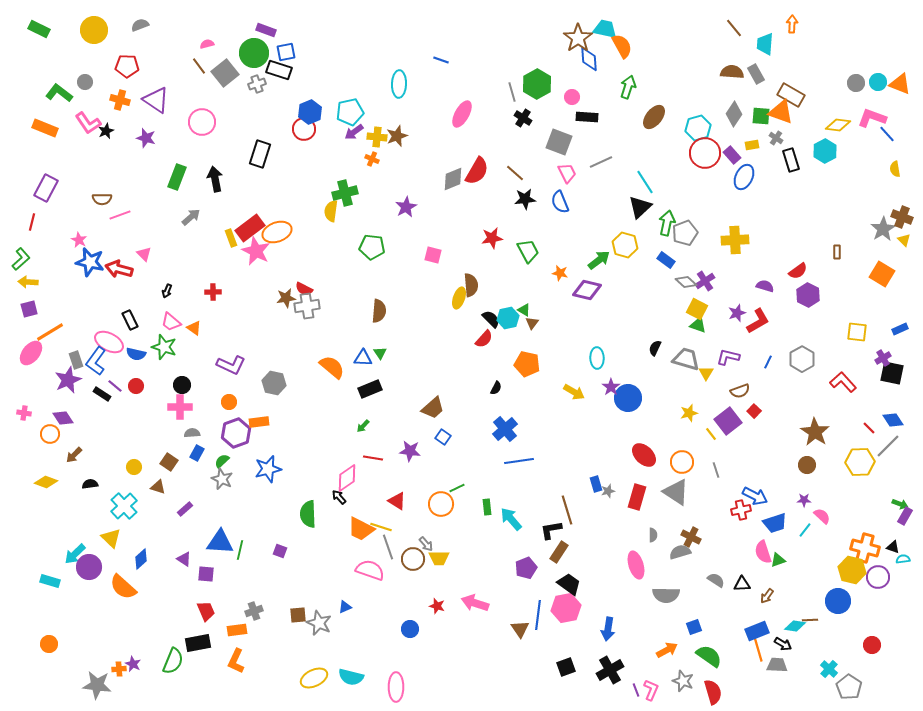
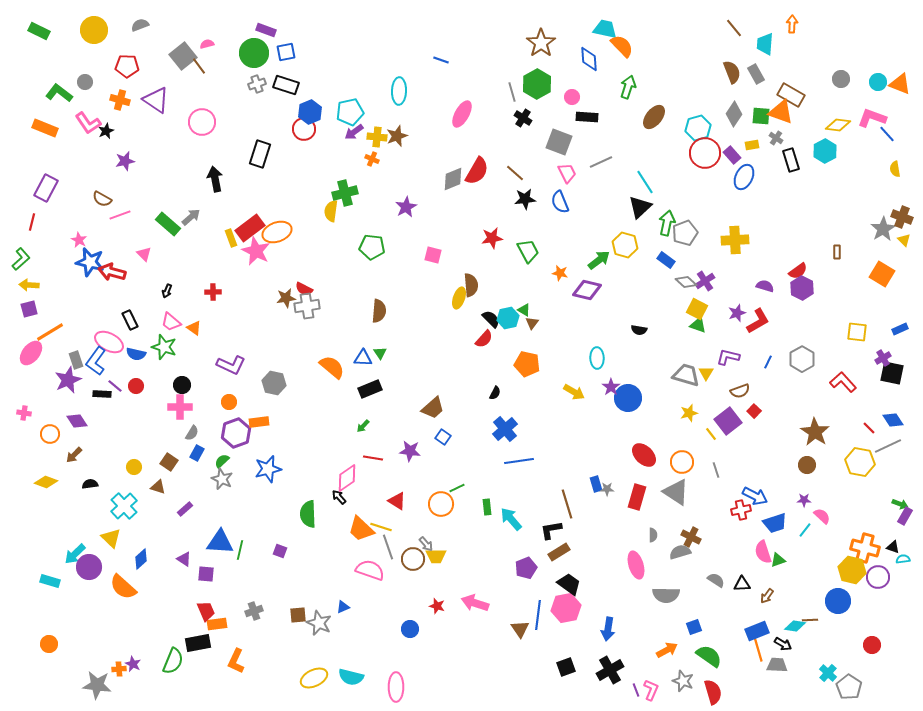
green rectangle at (39, 29): moved 2 px down
brown star at (578, 38): moved 37 px left, 5 px down
orange semicircle at (622, 46): rotated 15 degrees counterclockwise
black rectangle at (279, 70): moved 7 px right, 15 px down
brown semicircle at (732, 72): rotated 65 degrees clockwise
gray square at (225, 73): moved 42 px left, 17 px up
gray circle at (856, 83): moved 15 px left, 4 px up
cyan ellipse at (399, 84): moved 7 px down
purple star at (146, 138): moved 21 px left, 23 px down; rotated 30 degrees counterclockwise
green rectangle at (177, 177): moved 9 px left, 47 px down; rotated 70 degrees counterclockwise
brown semicircle at (102, 199): rotated 30 degrees clockwise
red arrow at (119, 269): moved 7 px left, 3 px down
yellow arrow at (28, 282): moved 1 px right, 3 px down
purple hexagon at (808, 295): moved 6 px left, 7 px up
black semicircle at (655, 348): moved 16 px left, 18 px up; rotated 105 degrees counterclockwise
gray trapezoid at (686, 359): moved 16 px down
black semicircle at (496, 388): moved 1 px left, 5 px down
black rectangle at (102, 394): rotated 30 degrees counterclockwise
purple diamond at (63, 418): moved 14 px right, 3 px down
gray semicircle at (192, 433): rotated 126 degrees clockwise
gray line at (888, 446): rotated 20 degrees clockwise
yellow hexagon at (860, 462): rotated 12 degrees clockwise
gray star at (608, 491): moved 1 px left, 2 px up; rotated 16 degrees clockwise
brown line at (567, 510): moved 6 px up
orange trapezoid at (361, 529): rotated 16 degrees clockwise
brown rectangle at (559, 552): rotated 25 degrees clockwise
yellow trapezoid at (439, 558): moved 3 px left, 2 px up
blue triangle at (345, 607): moved 2 px left
orange rectangle at (237, 630): moved 20 px left, 6 px up
cyan cross at (829, 669): moved 1 px left, 4 px down
